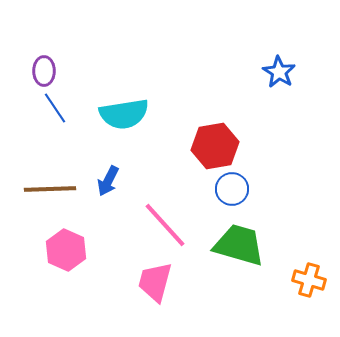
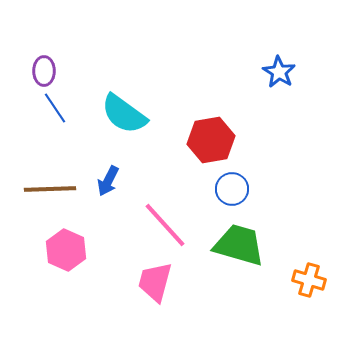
cyan semicircle: rotated 45 degrees clockwise
red hexagon: moved 4 px left, 6 px up
